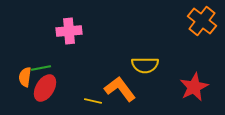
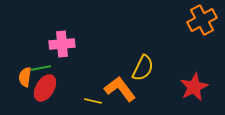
orange cross: moved 1 px up; rotated 24 degrees clockwise
pink cross: moved 7 px left, 13 px down
yellow semicircle: moved 2 px left, 3 px down; rotated 64 degrees counterclockwise
